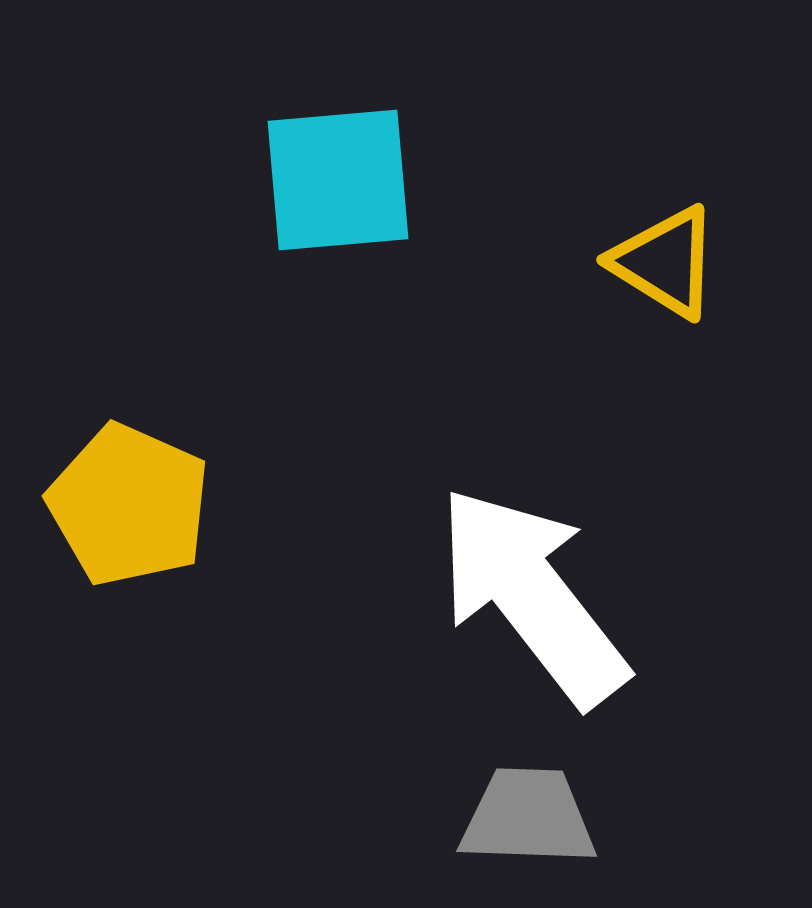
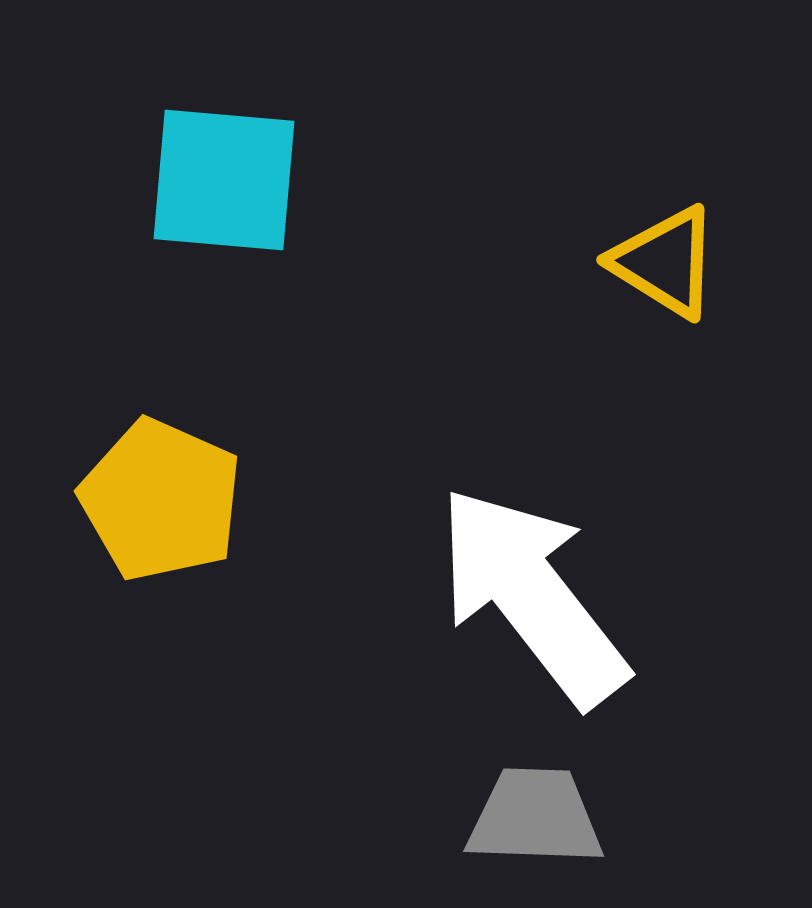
cyan square: moved 114 px left; rotated 10 degrees clockwise
yellow pentagon: moved 32 px right, 5 px up
gray trapezoid: moved 7 px right
